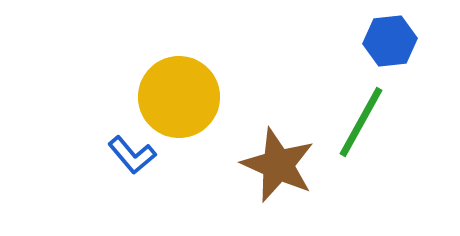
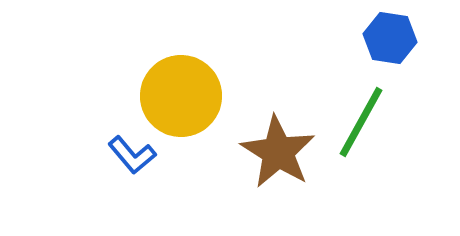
blue hexagon: moved 3 px up; rotated 15 degrees clockwise
yellow circle: moved 2 px right, 1 px up
brown star: moved 13 px up; rotated 8 degrees clockwise
